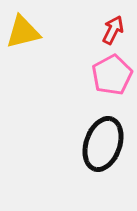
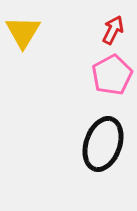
yellow triangle: rotated 45 degrees counterclockwise
